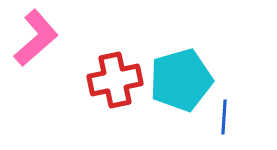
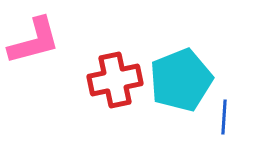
pink L-shape: moved 2 px left, 3 px down; rotated 26 degrees clockwise
cyan pentagon: rotated 6 degrees counterclockwise
